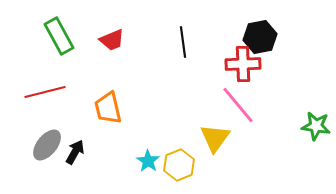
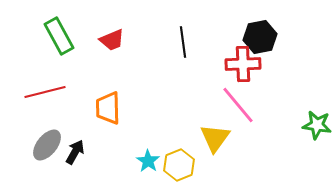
orange trapezoid: rotated 12 degrees clockwise
green star: moved 1 px right, 1 px up
